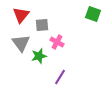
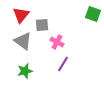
gray triangle: moved 2 px right, 2 px up; rotated 18 degrees counterclockwise
green star: moved 14 px left, 15 px down
purple line: moved 3 px right, 13 px up
